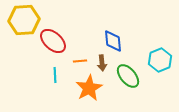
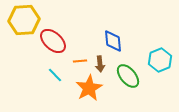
brown arrow: moved 2 px left, 1 px down
cyan line: rotated 42 degrees counterclockwise
